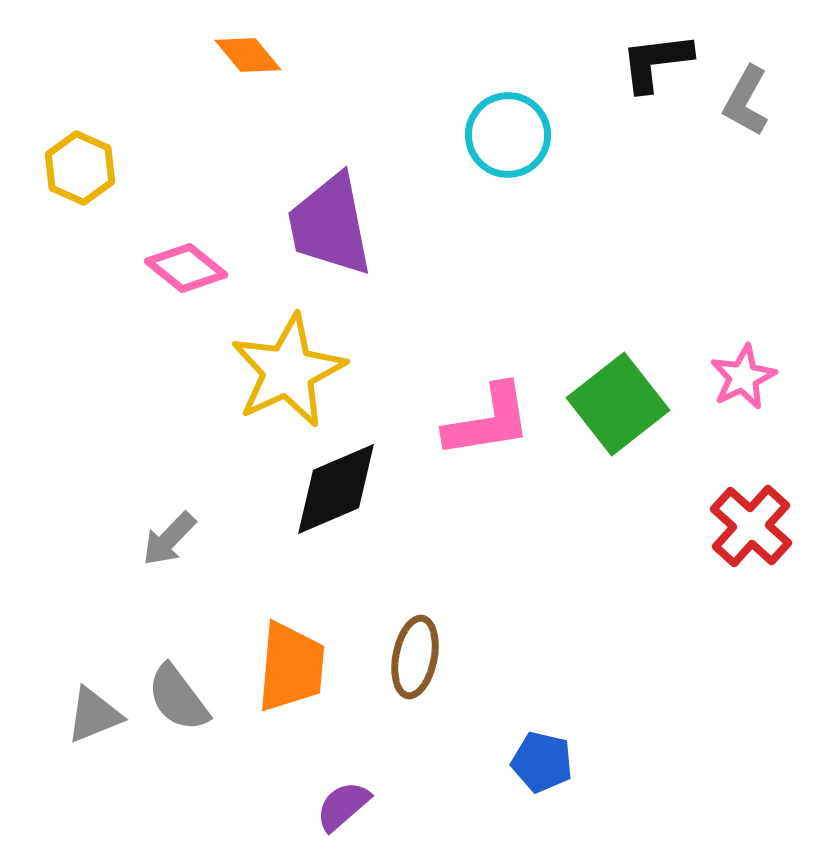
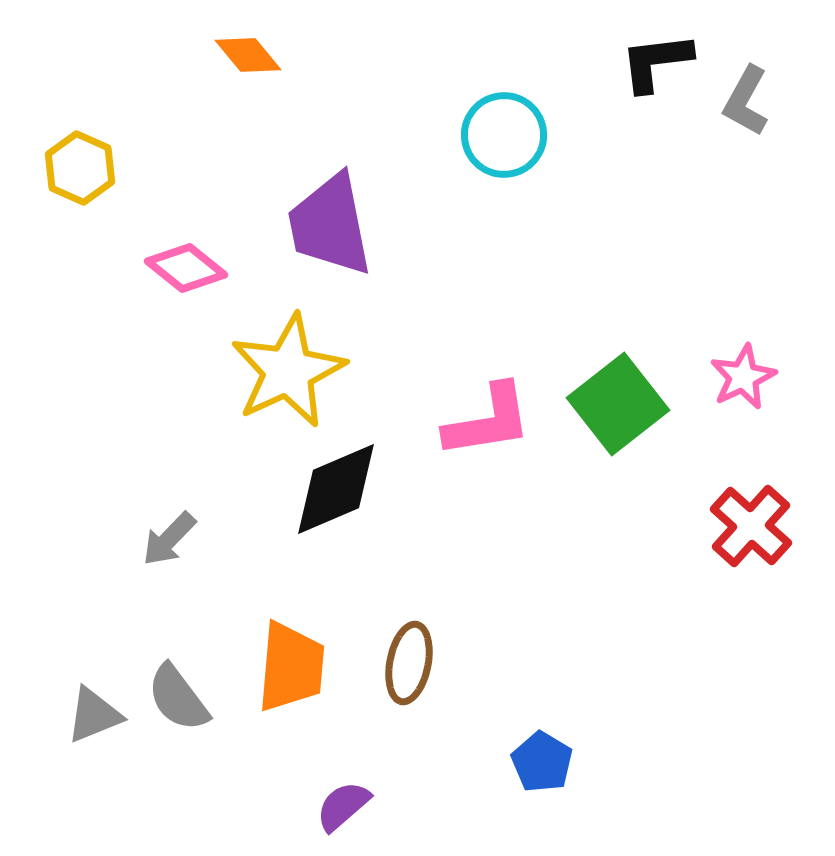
cyan circle: moved 4 px left
brown ellipse: moved 6 px left, 6 px down
blue pentagon: rotated 18 degrees clockwise
